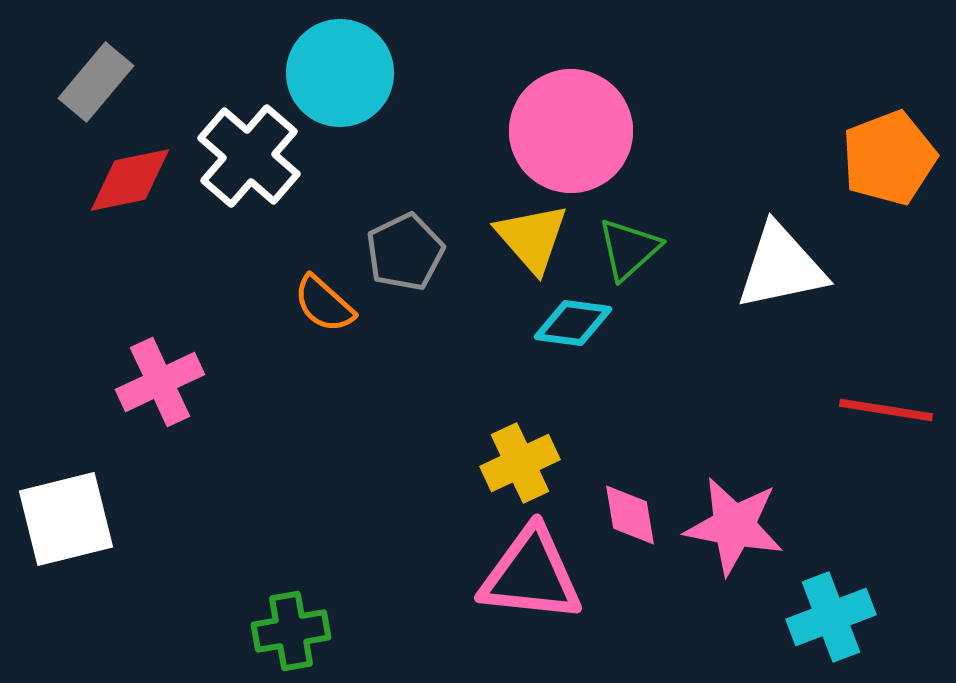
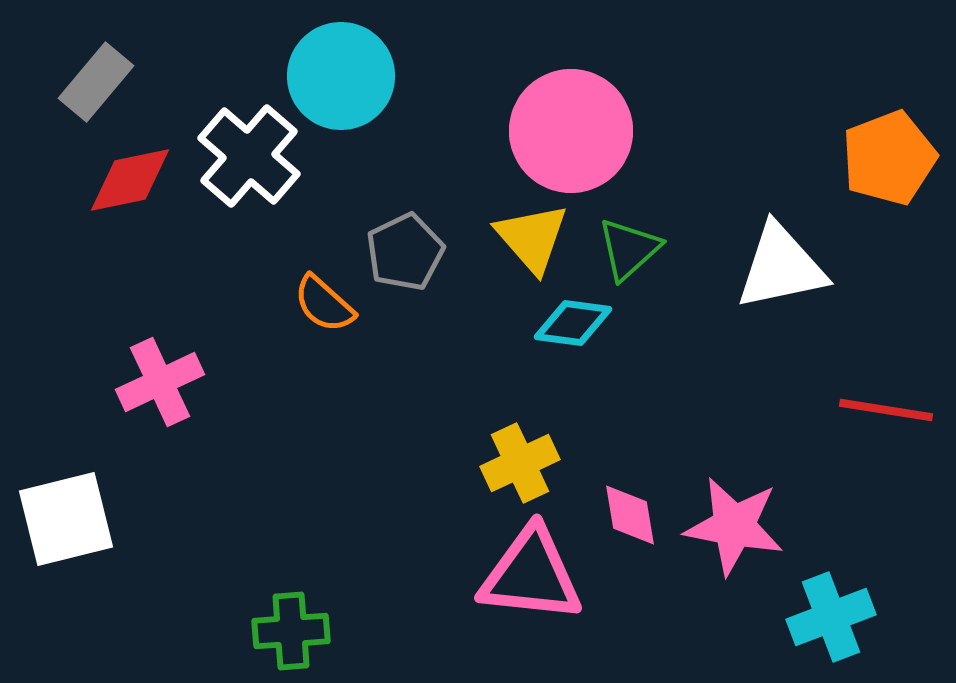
cyan circle: moved 1 px right, 3 px down
green cross: rotated 6 degrees clockwise
